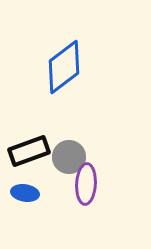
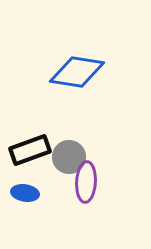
blue diamond: moved 13 px right, 5 px down; rotated 46 degrees clockwise
black rectangle: moved 1 px right, 1 px up
purple ellipse: moved 2 px up
